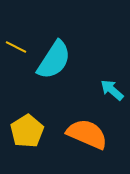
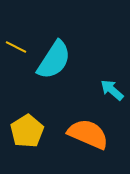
orange semicircle: moved 1 px right
